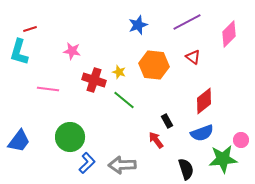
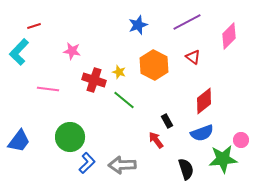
red line: moved 4 px right, 3 px up
pink diamond: moved 2 px down
cyan L-shape: rotated 28 degrees clockwise
orange hexagon: rotated 20 degrees clockwise
